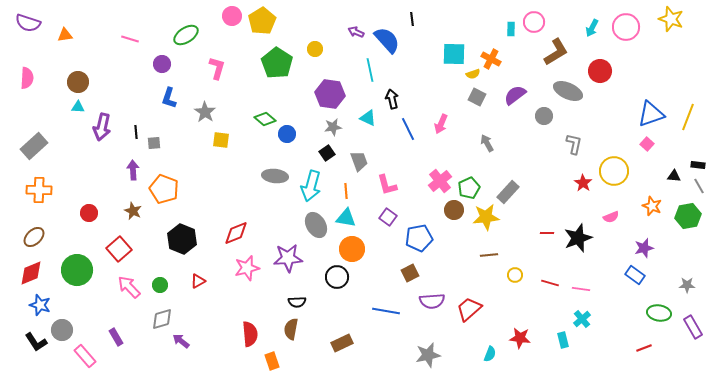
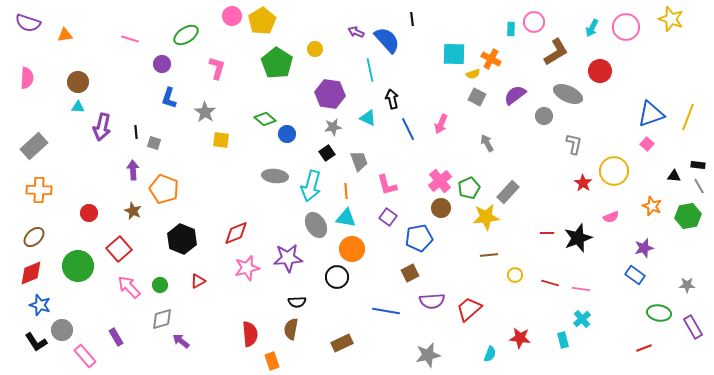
gray ellipse at (568, 91): moved 3 px down
gray square at (154, 143): rotated 24 degrees clockwise
brown circle at (454, 210): moved 13 px left, 2 px up
green circle at (77, 270): moved 1 px right, 4 px up
